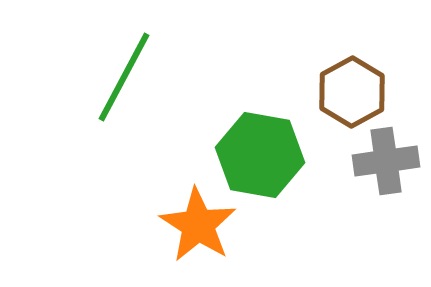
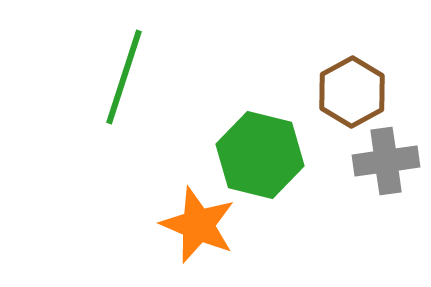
green line: rotated 10 degrees counterclockwise
green hexagon: rotated 4 degrees clockwise
orange star: rotated 10 degrees counterclockwise
